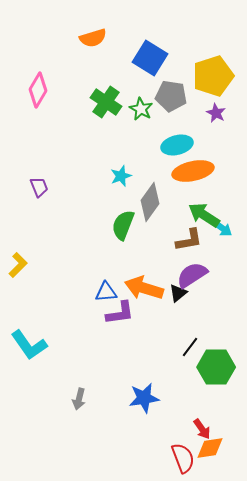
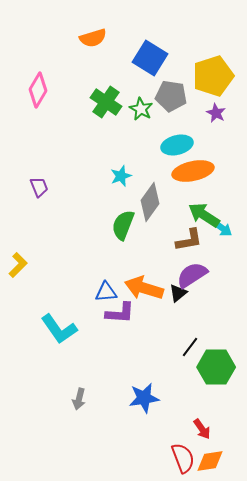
purple L-shape: rotated 12 degrees clockwise
cyan L-shape: moved 30 px right, 16 px up
orange diamond: moved 13 px down
